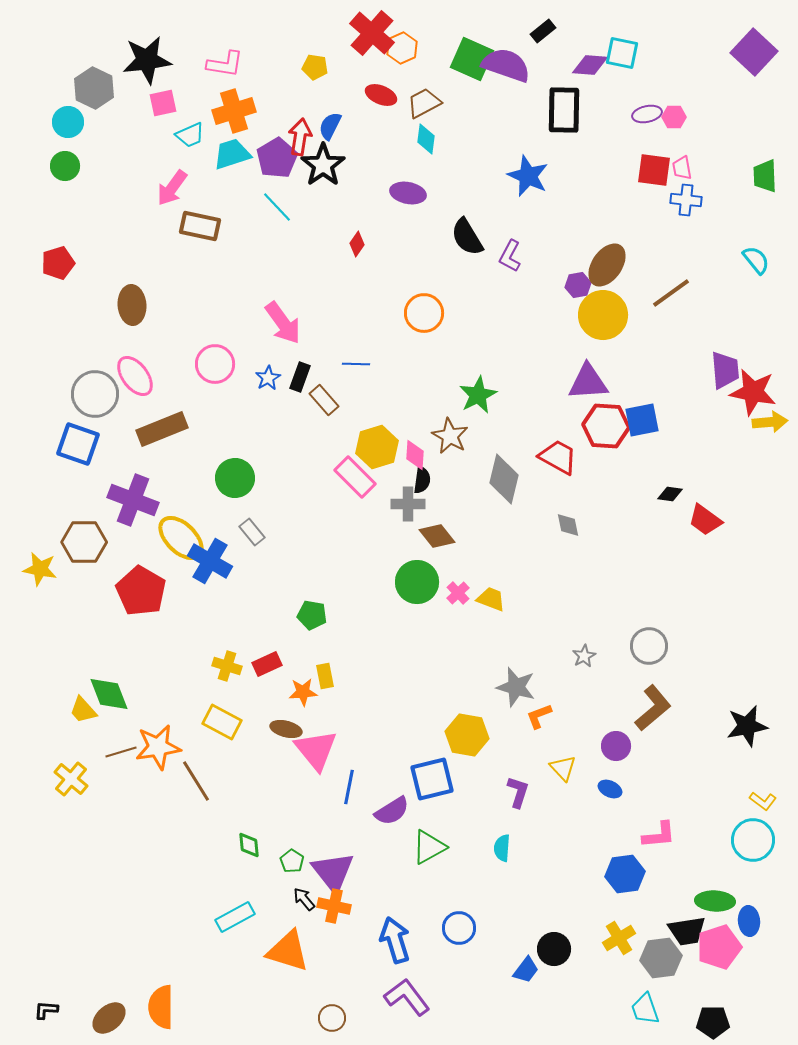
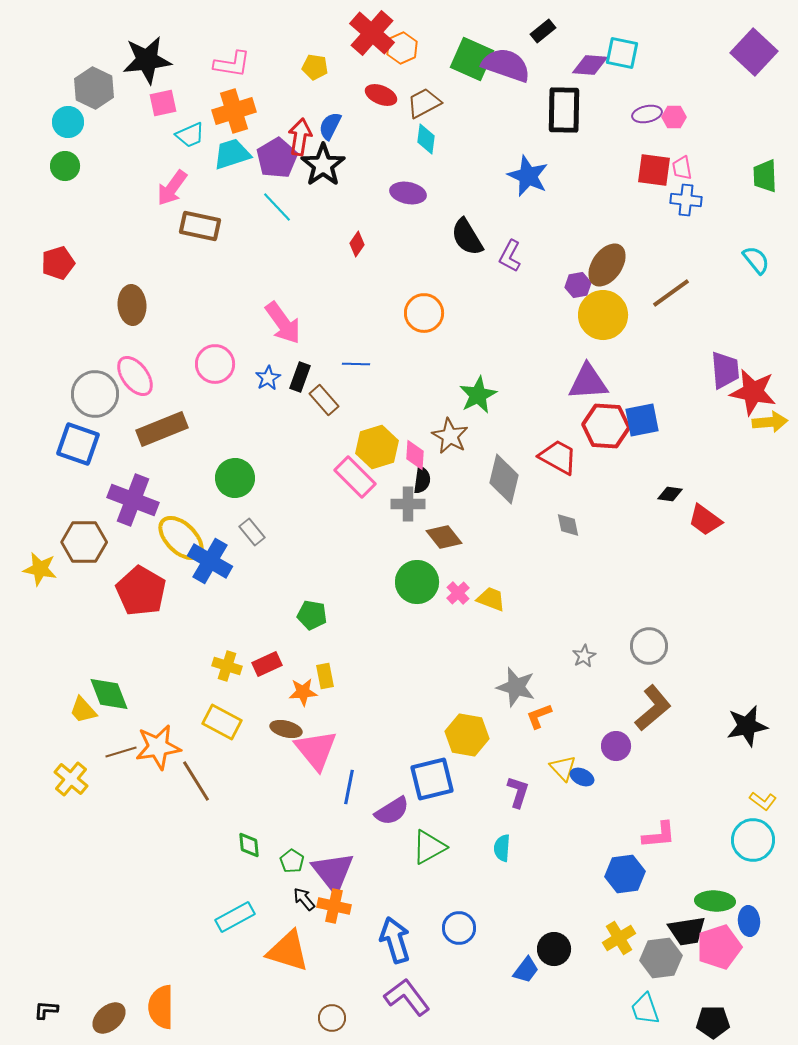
pink L-shape at (225, 64): moved 7 px right
brown diamond at (437, 536): moved 7 px right, 1 px down
blue ellipse at (610, 789): moved 28 px left, 12 px up
